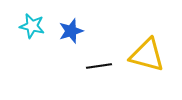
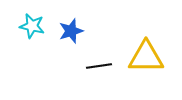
yellow triangle: moved 1 px left, 2 px down; rotated 15 degrees counterclockwise
